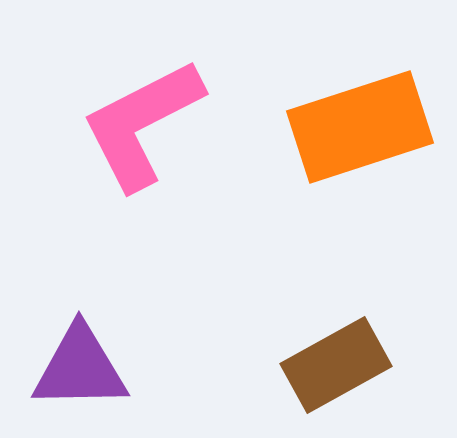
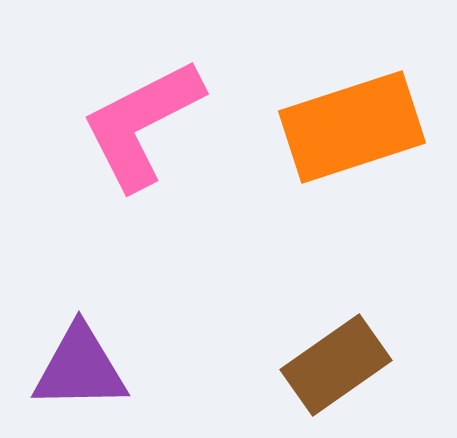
orange rectangle: moved 8 px left
brown rectangle: rotated 6 degrees counterclockwise
